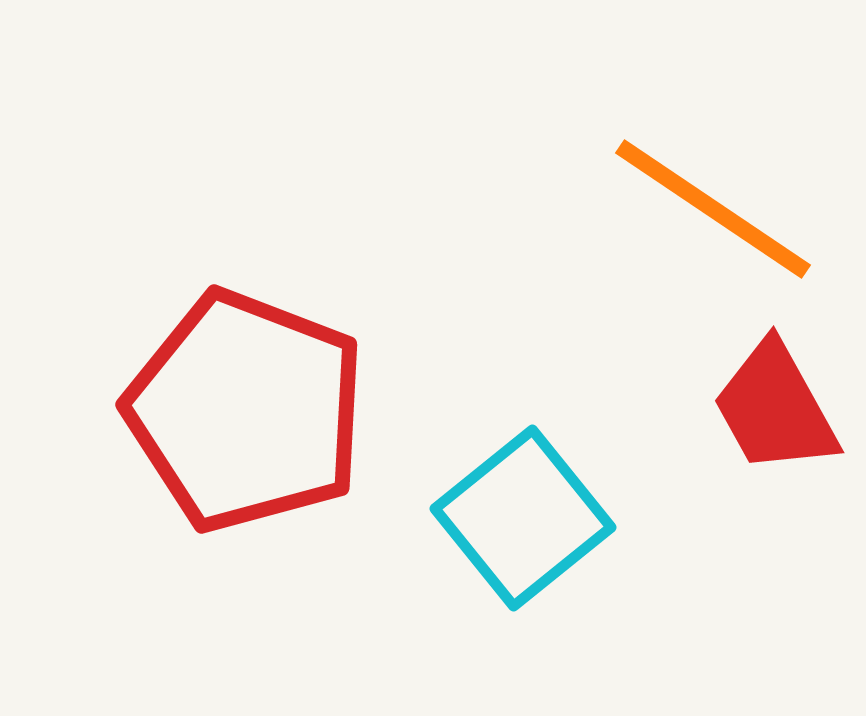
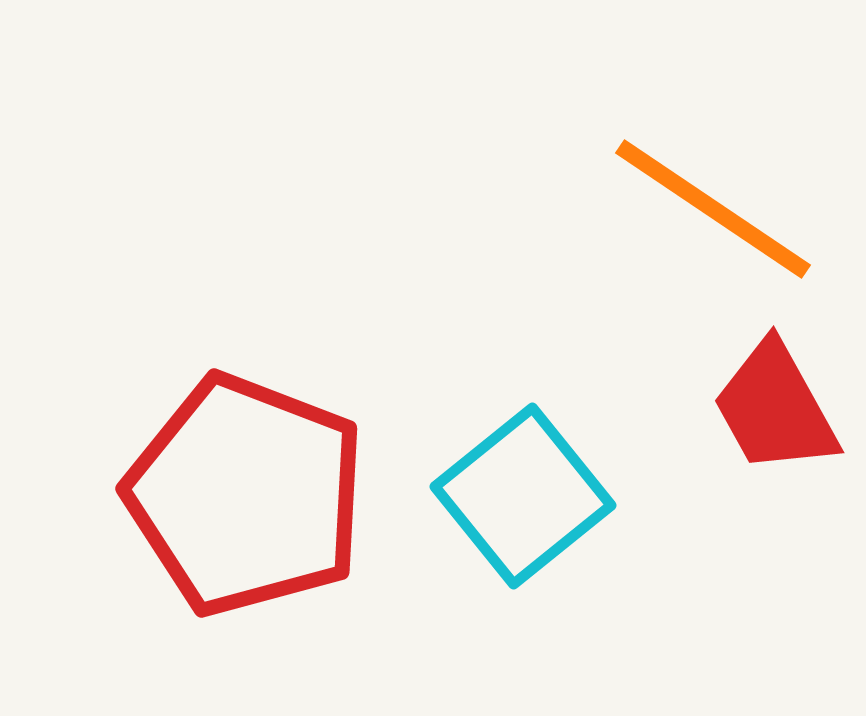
red pentagon: moved 84 px down
cyan square: moved 22 px up
